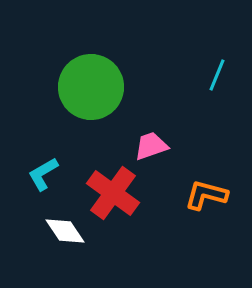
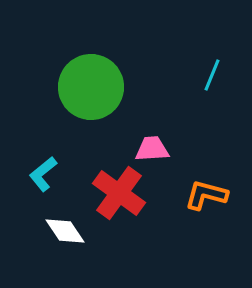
cyan line: moved 5 px left
pink trapezoid: moved 1 px right, 3 px down; rotated 15 degrees clockwise
cyan L-shape: rotated 9 degrees counterclockwise
red cross: moved 6 px right
